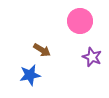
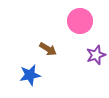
brown arrow: moved 6 px right, 1 px up
purple star: moved 4 px right, 2 px up; rotated 30 degrees clockwise
